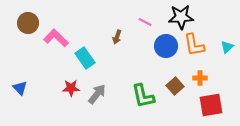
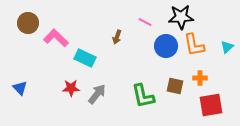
cyan rectangle: rotated 30 degrees counterclockwise
brown square: rotated 36 degrees counterclockwise
